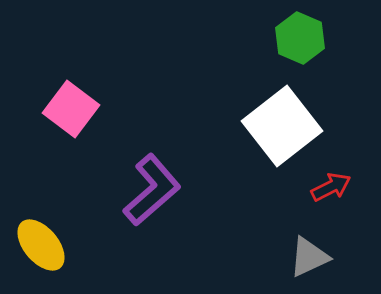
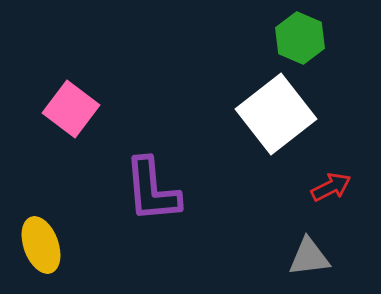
white square: moved 6 px left, 12 px up
purple L-shape: rotated 126 degrees clockwise
yellow ellipse: rotated 20 degrees clockwise
gray triangle: rotated 18 degrees clockwise
